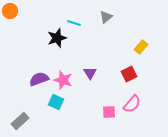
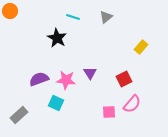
cyan line: moved 1 px left, 6 px up
black star: rotated 24 degrees counterclockwise
red square: moved 5 px left, 5 px down
pink star: moved 3 px right; rotated 12 degrees counterclockwise
cyan square: moved 1 px down
gray rectangle: moved 1 px left, 6 px up
